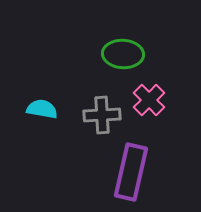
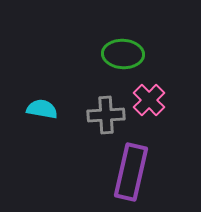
gray cross: moved 4 px right
